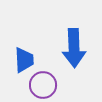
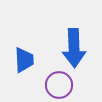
purple circle: moved 16 px right
